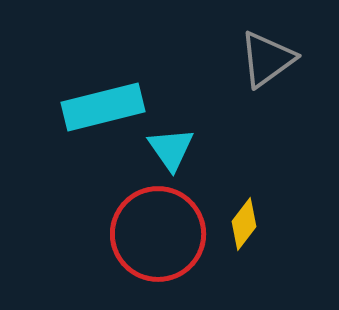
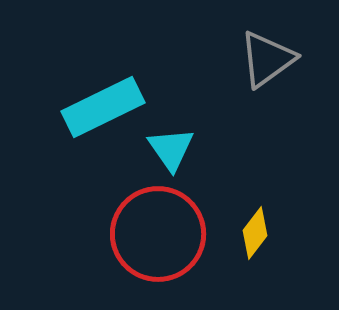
cyan rectangle: rotated 12 degrees counterclockwise
yellow diamond: moved 11 px right, 9 px down
